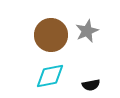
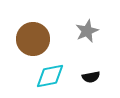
brown circle: moved 18 px left, 4 px down
black semicircle: moved 8 px up
